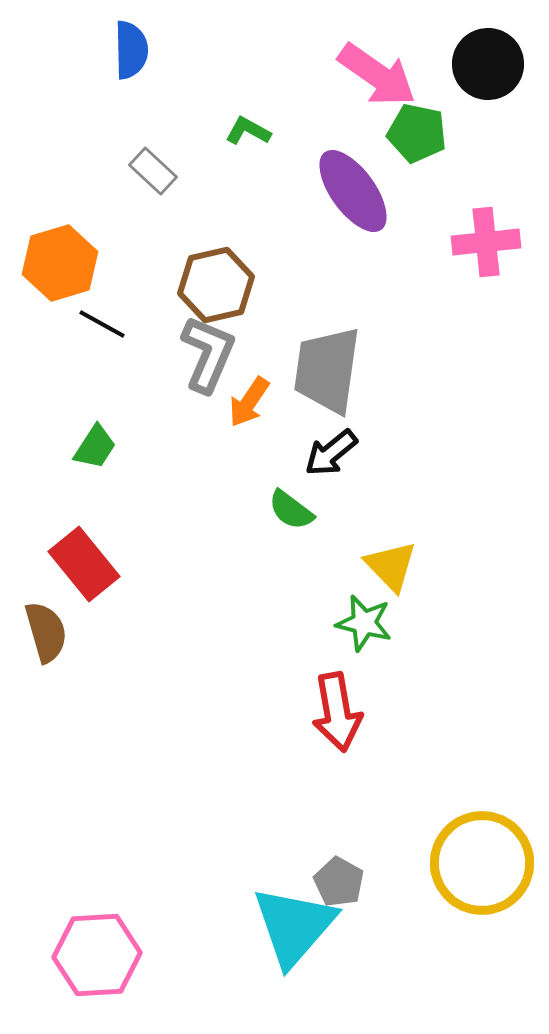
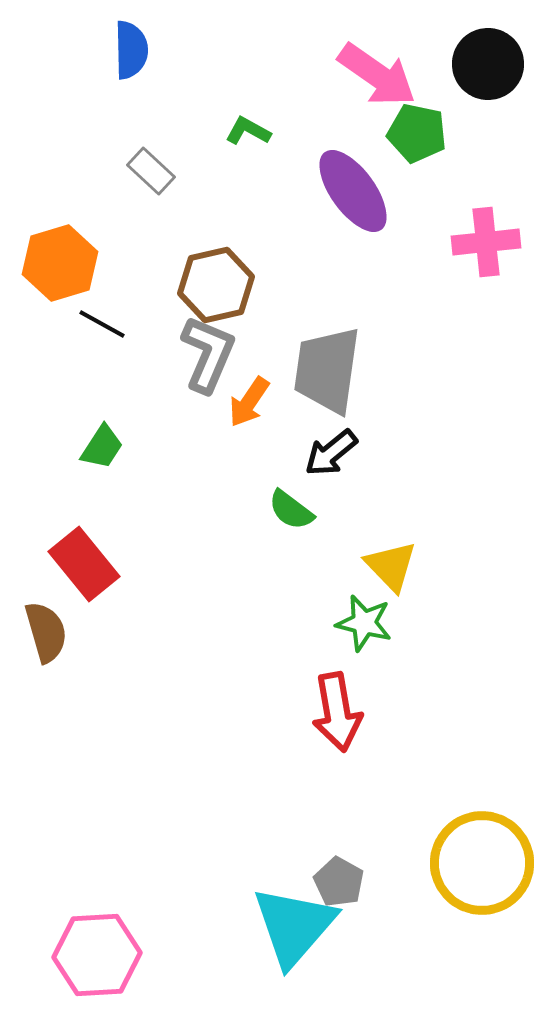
gray rectangle: moved 2 px left
green trapezoid: moved 7 px right
